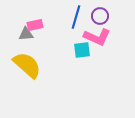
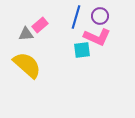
pink rectangle: moved 5 px right; rotated 28 degrees counterclockwise
